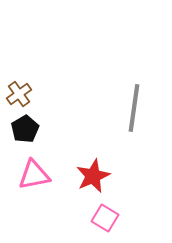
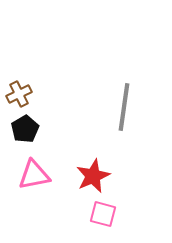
brown cross: rotated 10 degrees clockwise
gray line: moved 10 px left, 1 px up
pink square: moved 2 px left, 4 px up; rotated 16 degrees counterclockwise
